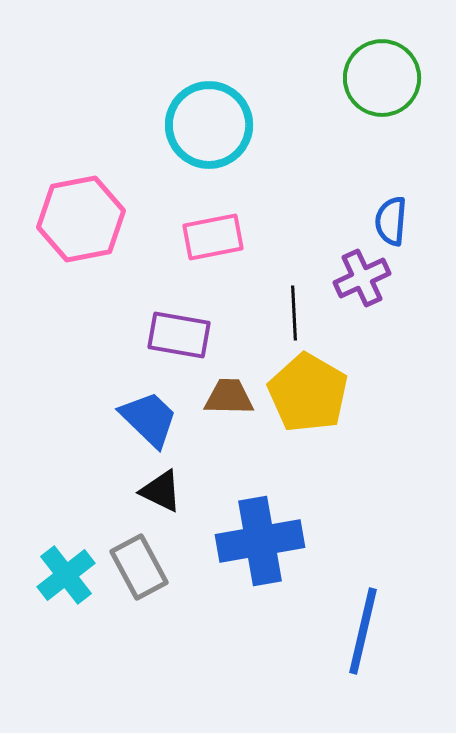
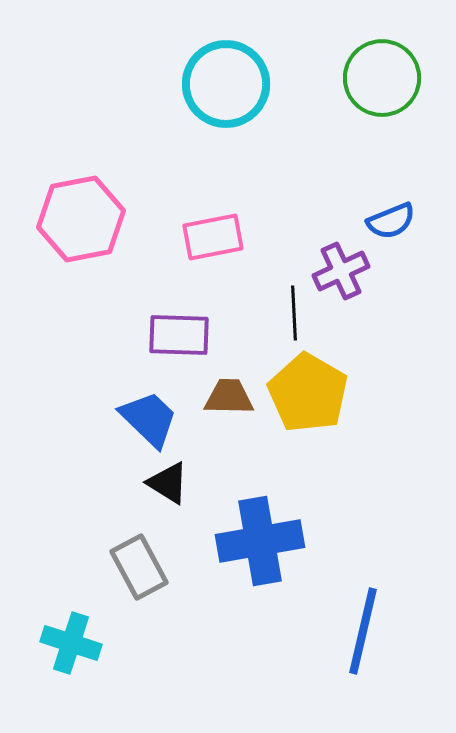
cyan circle: moved 17 px right, 41 px up
blue semicircle: rotated 117 degrees counterclockwise
purple cross: moved 21 px left, 7 px up
purple rectangle: rotated 8 degrees counterclockwise
black triangle: moved 7 px right, 8 px up; rotated 6 degrees clockwise
cyan cross: moved 5 px right, 68 px down; rotated 34 degrees counterclockwise
